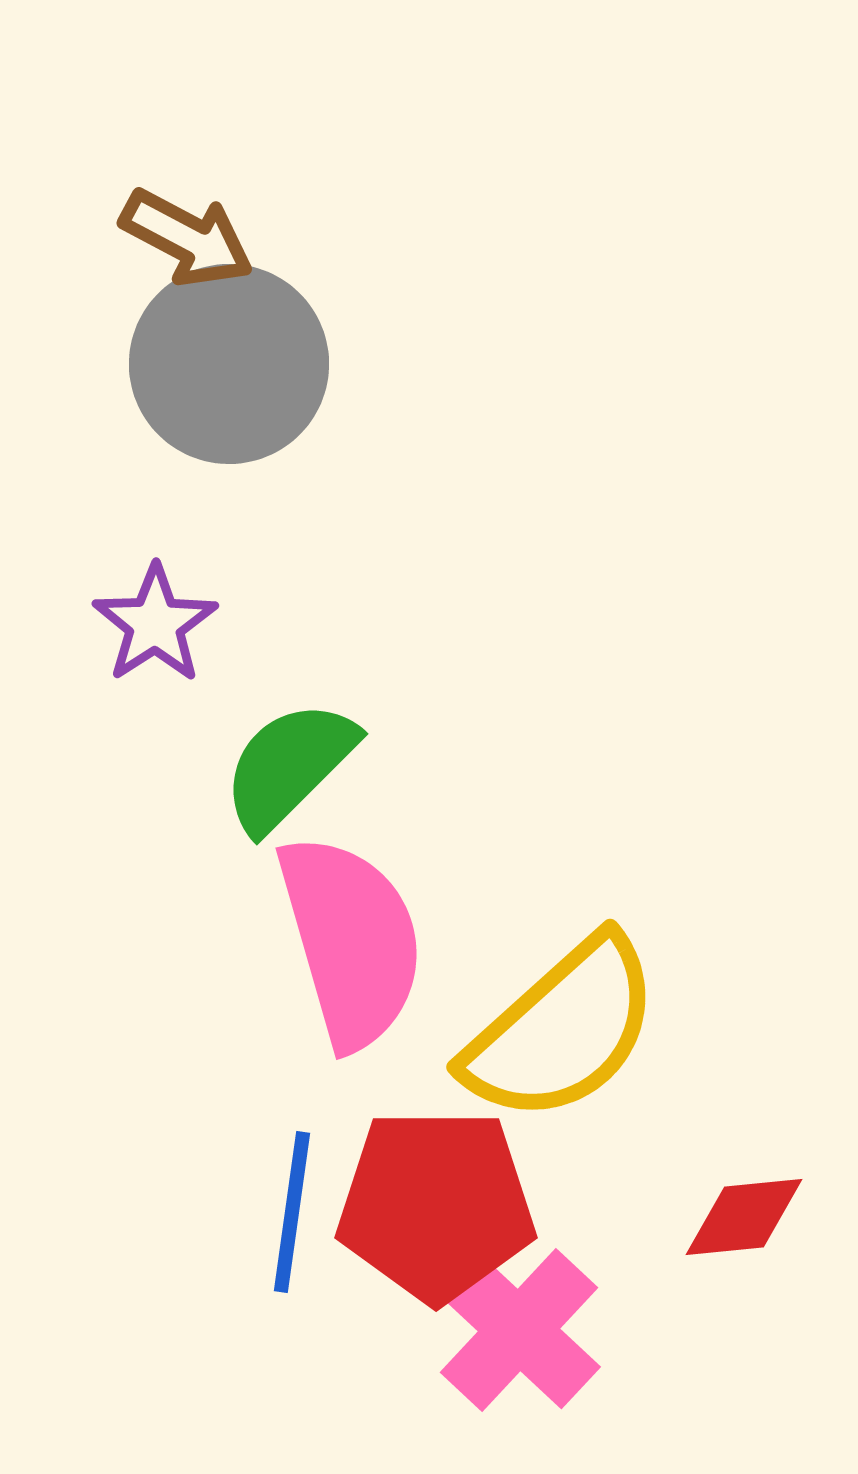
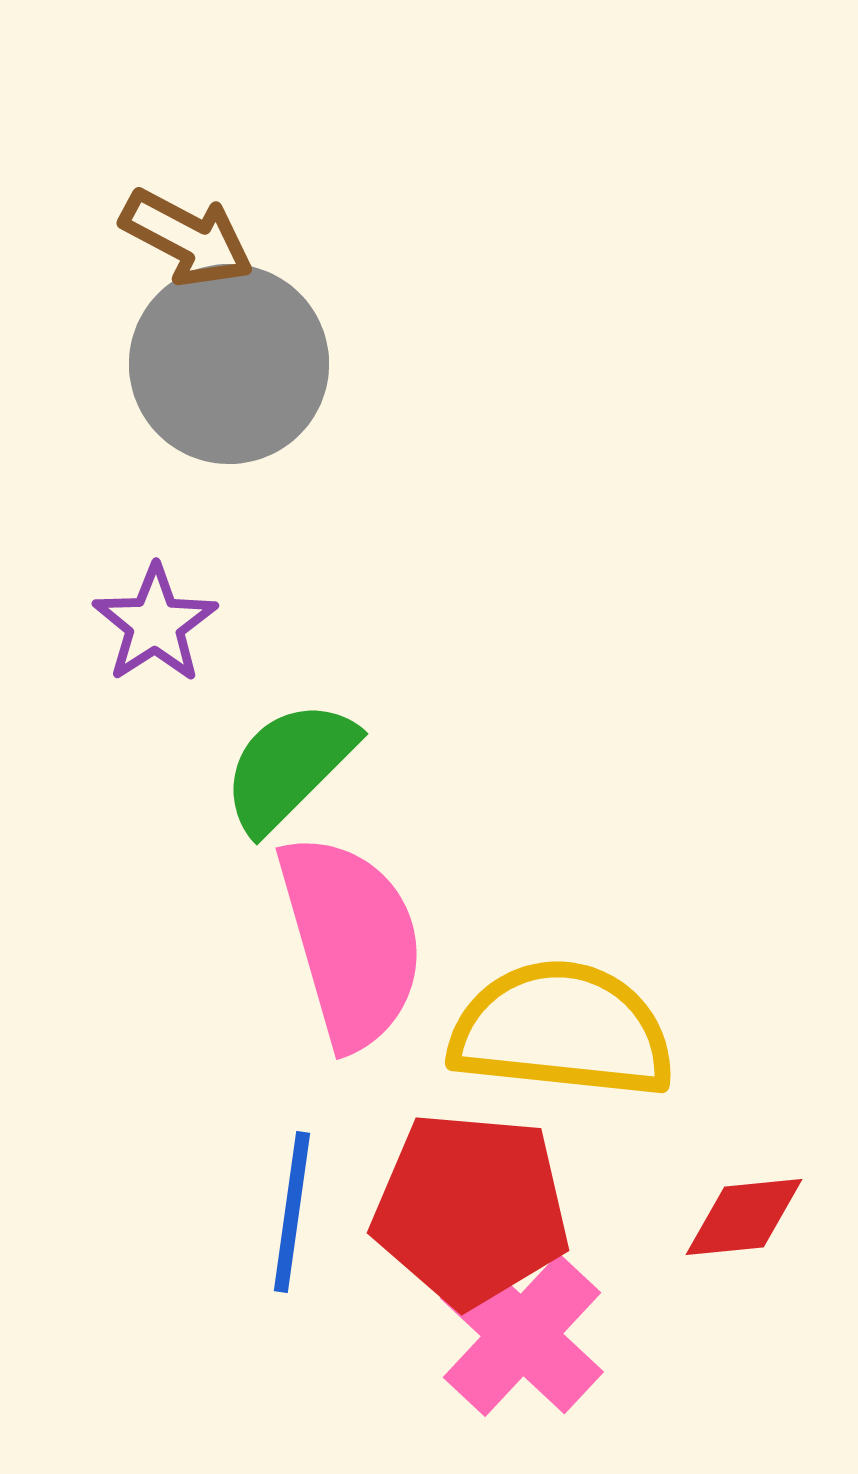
yellow semicircle: rotated 132 degrees counterclockwise
red pentagon: moved 35 px right, 4 px down; rotated 5 degrees clockwise
pink cross: moved 3 px right, 5 px down
